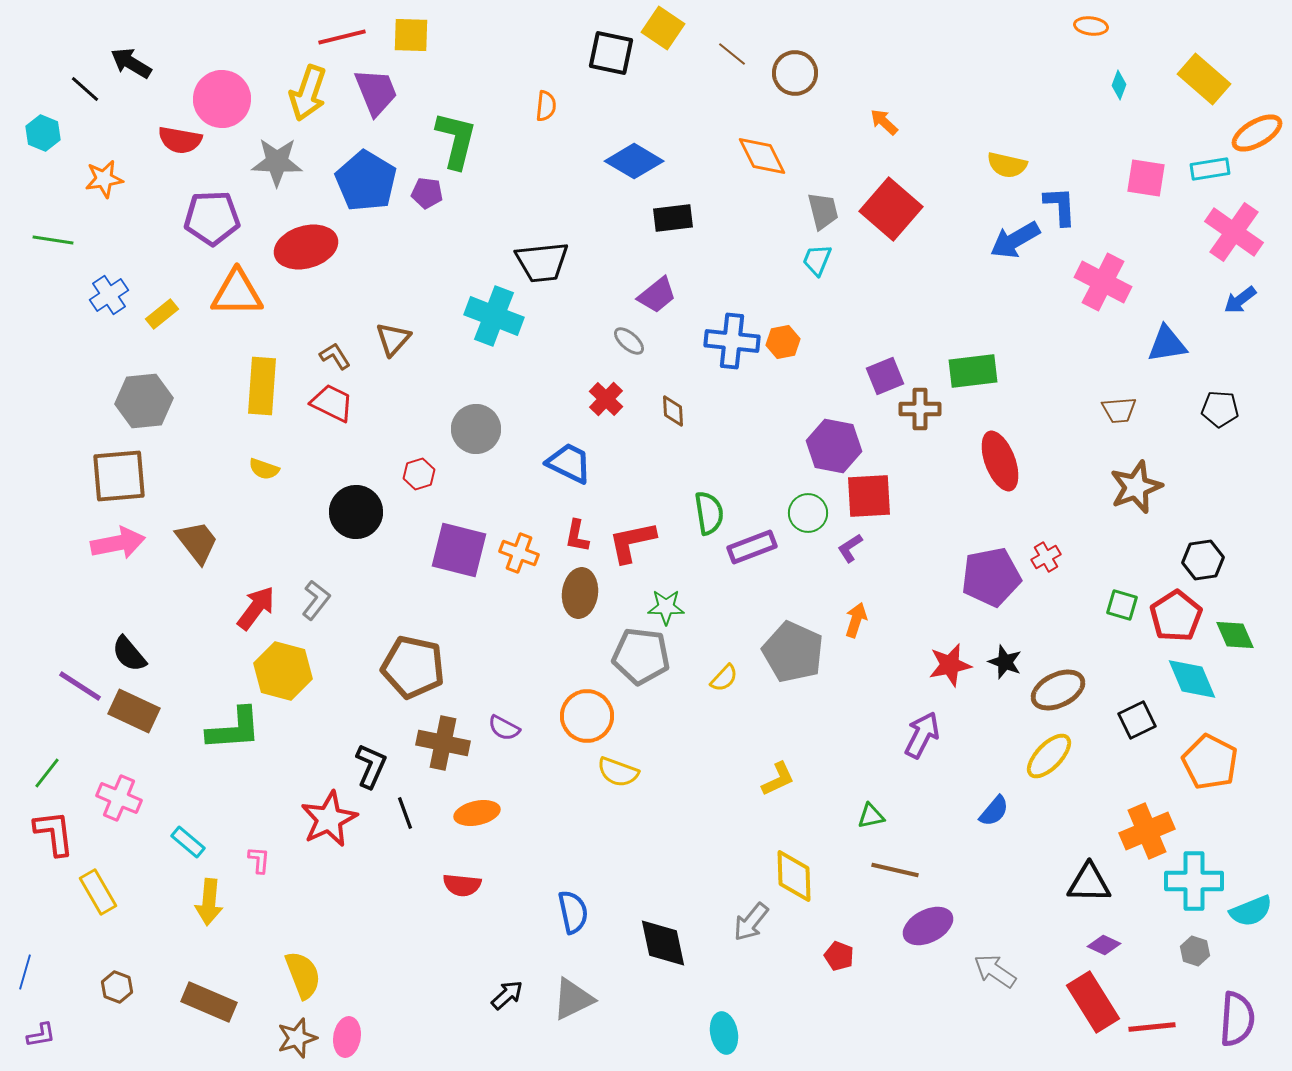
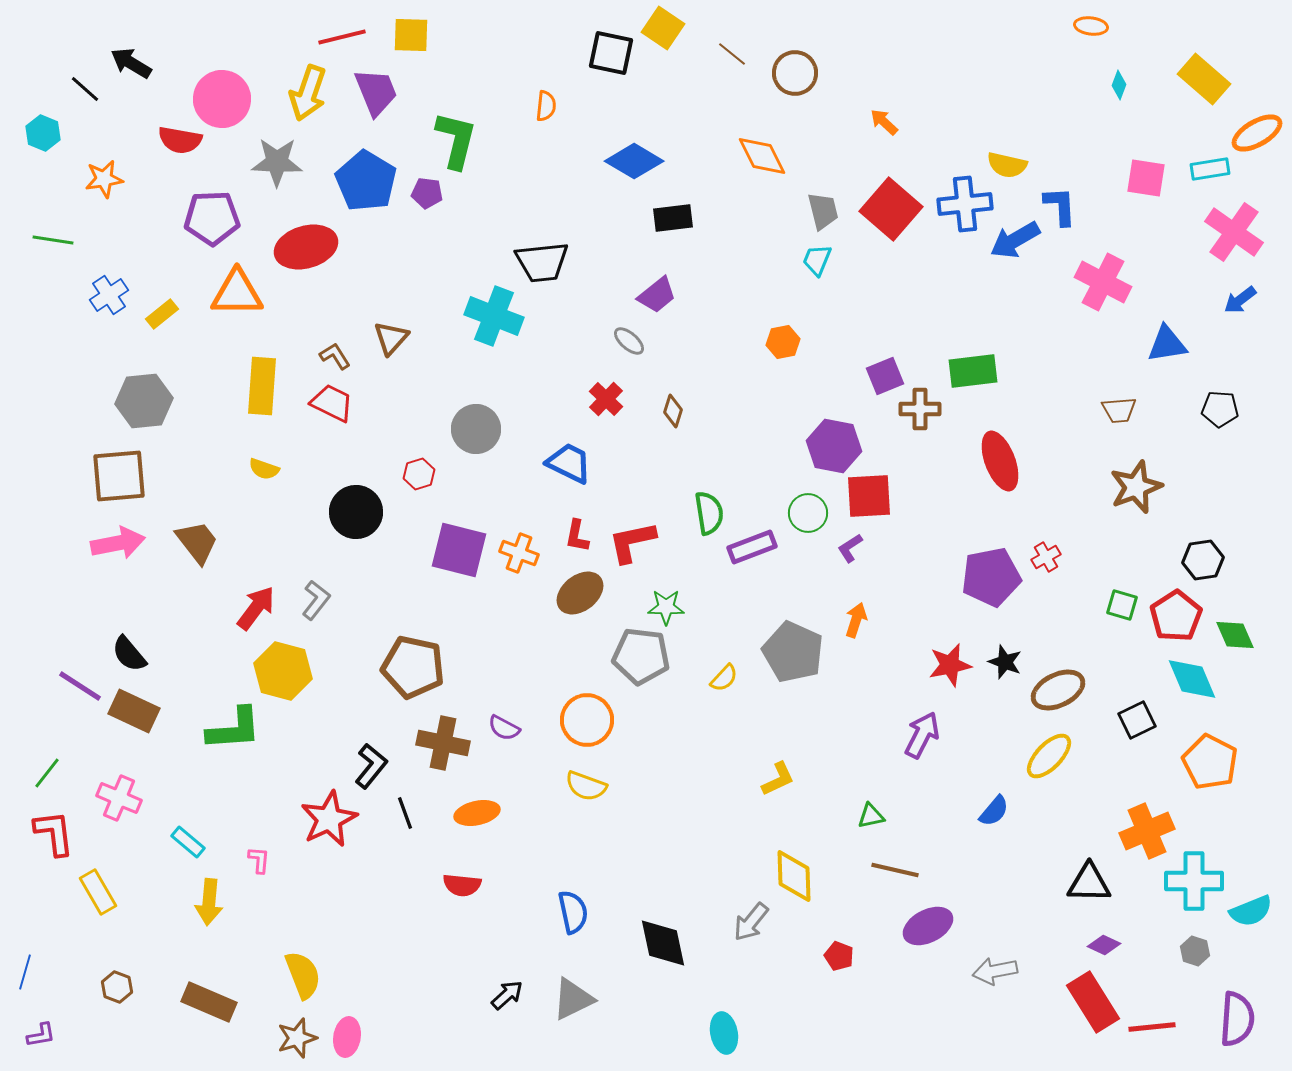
brown triangle at (393, 339): moved 2 px left, 1 px up
blue cross at (732, 341): moved 233 px right, 137 px up; rotated 12 degrees counterclockwise
brown diamond at (673, 411): rotated 20 degrees clockwise
brown ellipse at (580, 593): rotated 45 degrees clockwise
orange circle at (587, 716): moved 4 px down
black L-shape at (371, 766): rotated 15 degrees clockwise
yellow semicircle at (618, 772): moved 32 px left, 14 px down
gray arrow at (995, 971): rotated 45 degrees counterclockwise
